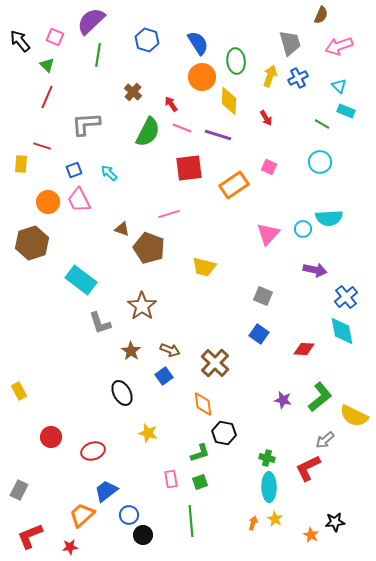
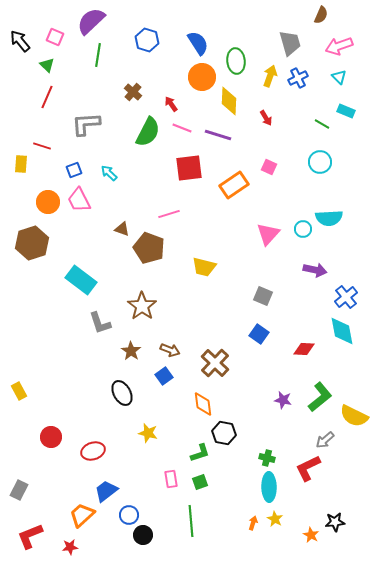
cyan triangle at (339, 86): moved 9 px up
